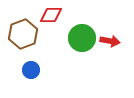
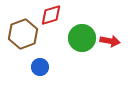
red diamond: rotated 15 degrees counterclockwise
blue circle: moved 9 px right, 3 px up
